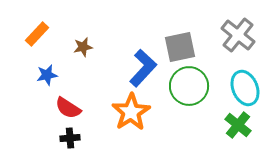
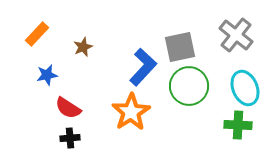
gray cross: moved 2 px left
brown star: rotated 12 degrees counterclockwise
blue L-shape: moved 1 px up
green cross: rotated 36 degrees counterclockwise
